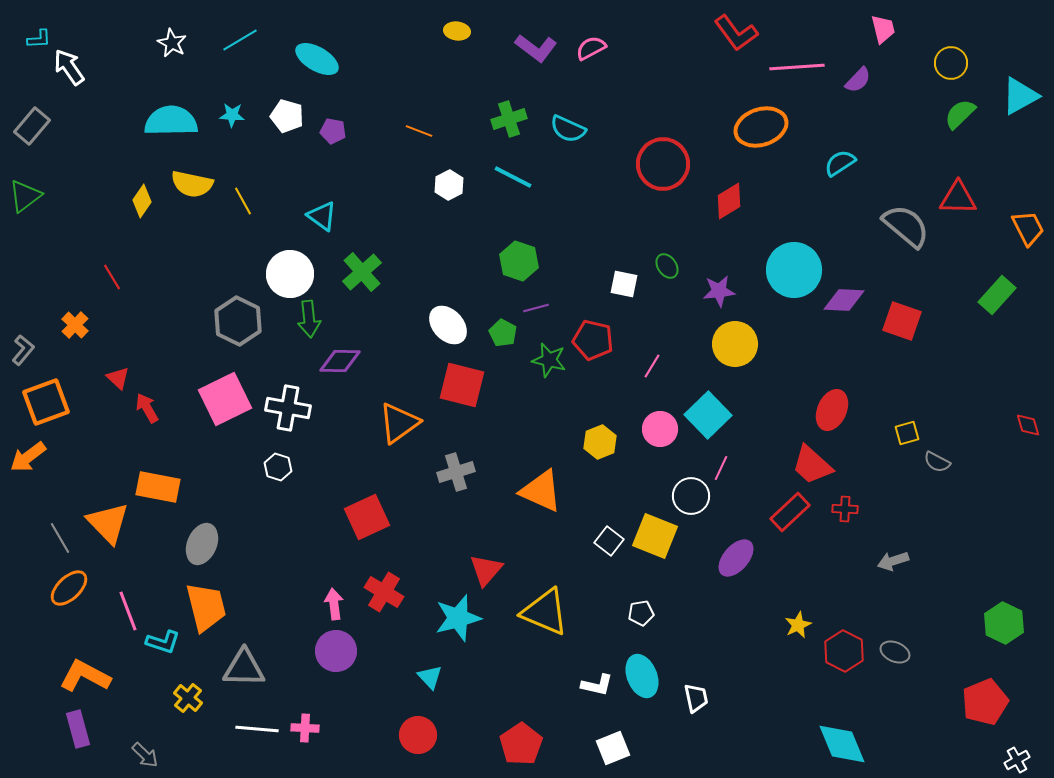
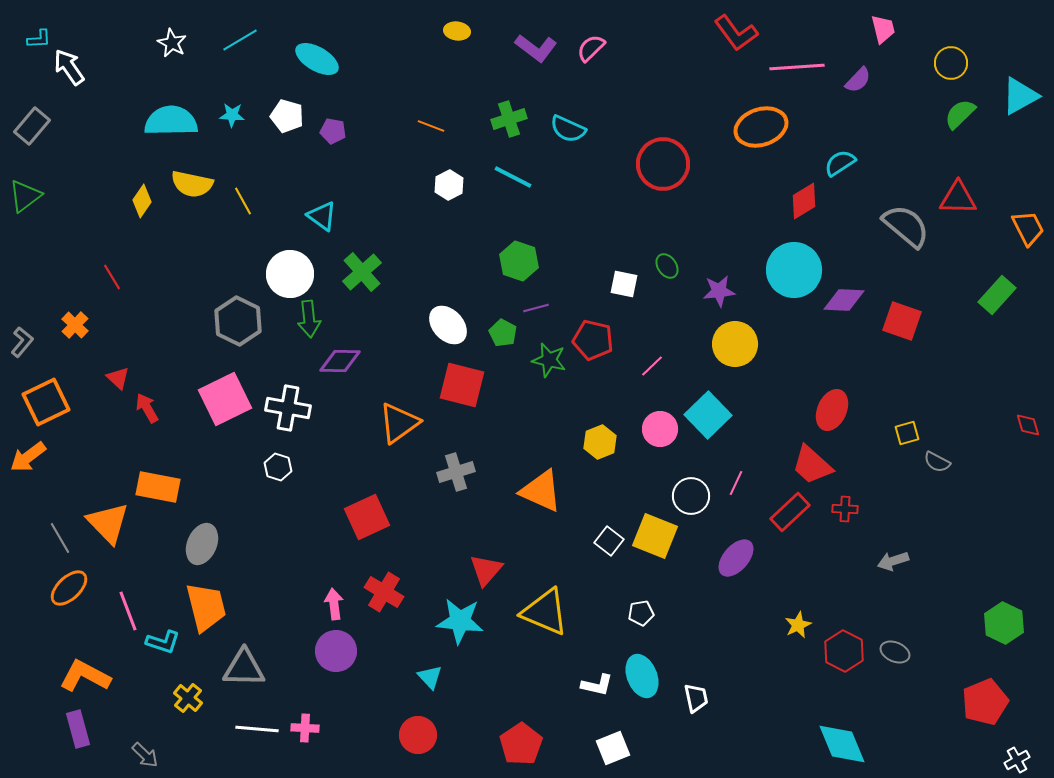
pink semicircle at (591, 48): rotated 16 degrees counterclockwise
orange line at (419, 131): moved 12 px right, 5 px up
red diamond at (729, 201): moved 75 px right
gray L-shape at (23, 350): moved 1 px left, 8 px up
pink line at (652, 366): rotated 15 degrees clockwise
orange square at (46, 402): rotated 6 degrees counterclockwise
pink line at (721, 468): moved 15 px right, 15 px down
cyan star at (458, 618): moved 2 px right, 3 px down; rotated 21 degrees clockwise
